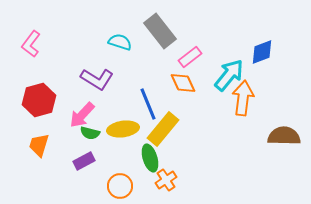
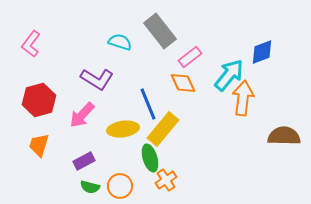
green semicircle: moved 54 px down
